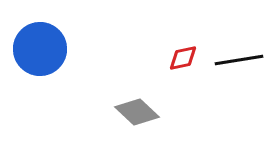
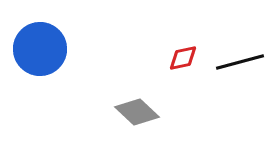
black line: moved 1 px right, 2 px down; rotated 6 degrees counterclockwise
